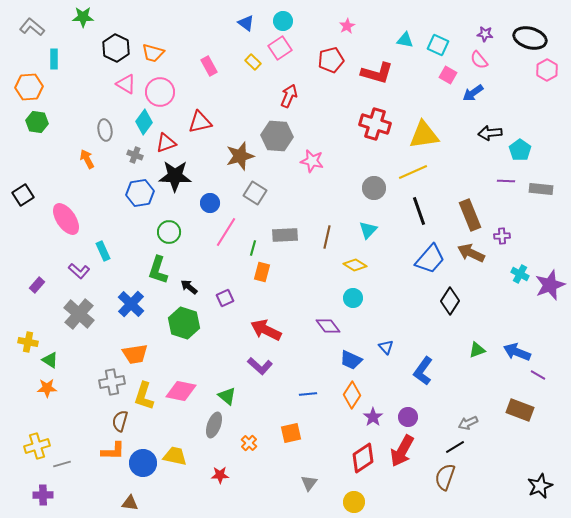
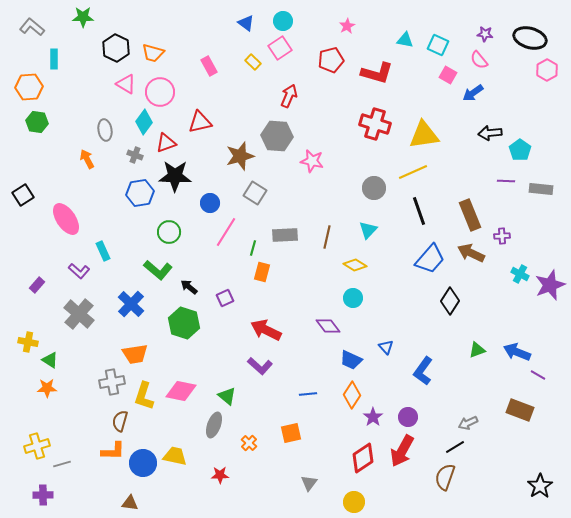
green L-shape at (158, 270): rotated 68 degrees counterclockwise
black star at (540, 486): rotated 10 degrees counterclockwise
